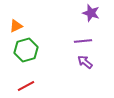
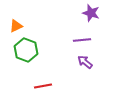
purple line: moved 1 px left, 1 px up
green hexagon: rotated 25 degrees counterclockwise
red line: moved 17 px right; rotated 18 degrees clockwise
